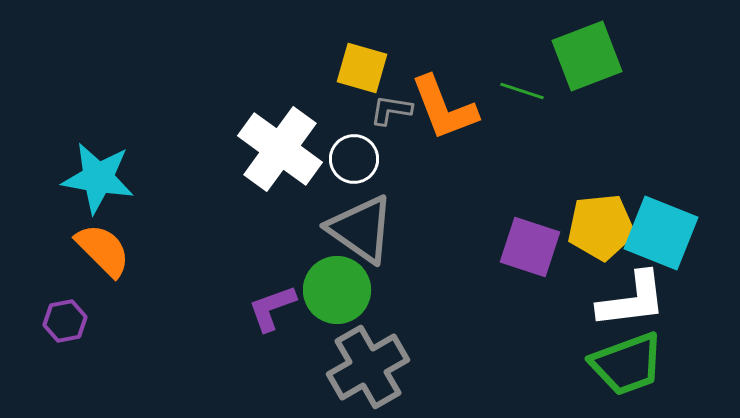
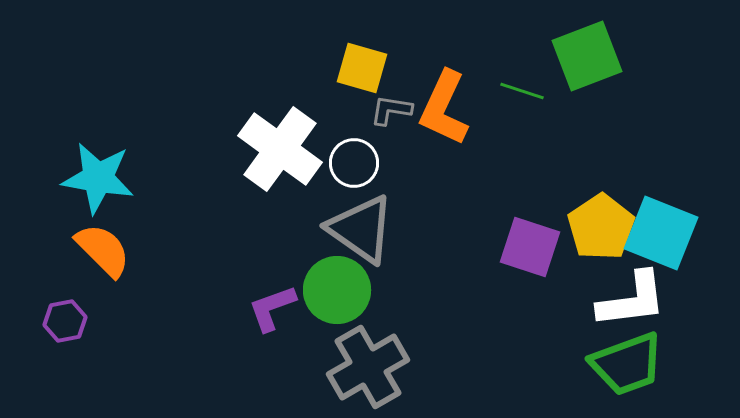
orange L-shape: rotated 46 degrees clockwise
white circle: moved 4 px down
yellow pentagon: rotated 28 degrees counterclockwise
